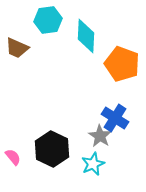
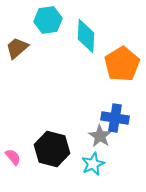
brown trapezoid: rotated 115 degrees clockwise
orange pentagon: rotated 20 degrees clockwise
blue cross: rotated 24 degrees counterclockwise
black hexagon: rotated 12 degrees counterclockwise
